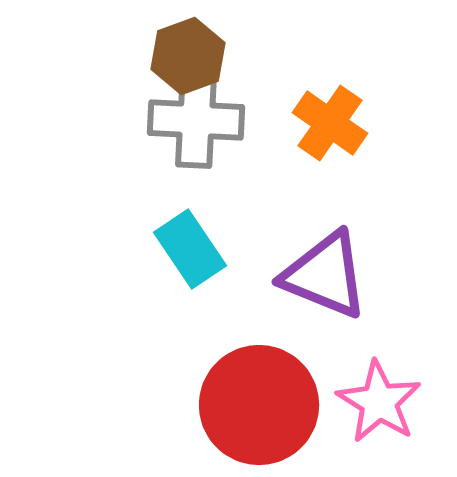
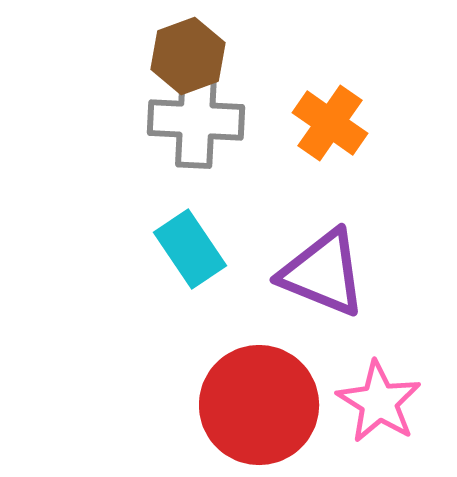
purple triangle: moved 2 px left, 2 px up
